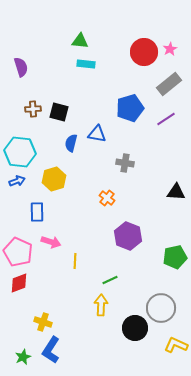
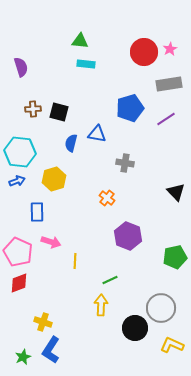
gray rectangle: rotated 30 degrees clockwise
black triangle: rotated 42 degrees clockwise
yellow L-shape: moved 4 px left
